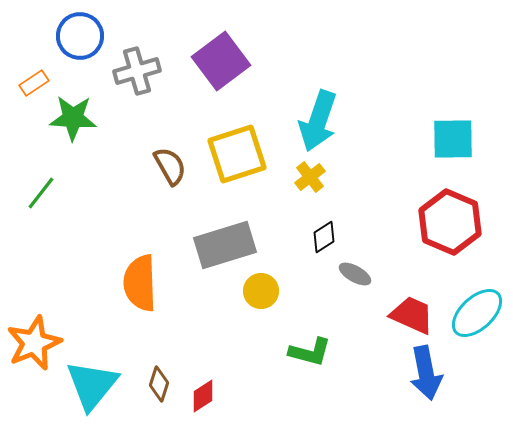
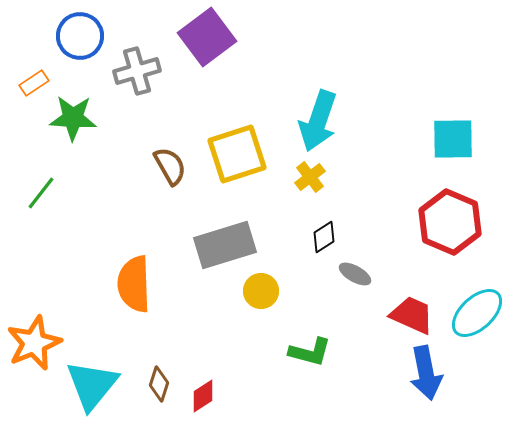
purple square: moved 14 px left, 24 px up
orange semicircle: moved 6 px left, 1 px down
